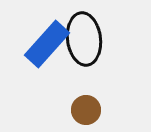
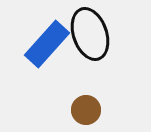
black ellipse: moved 6 px right, 5 px up; rotated 12 degrees counterclockwise
